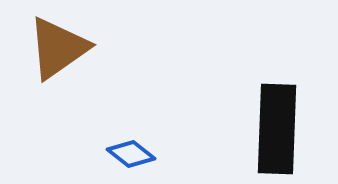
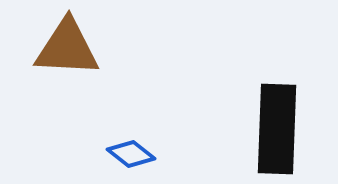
brown triangle: moved 9 px right; rotated 38 degrees clockwise
